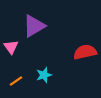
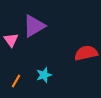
pink triangle: moved 7 px up
red semicircle: moved 1 px right, 1 px down
orange line: rotated 24 degrees counterclockwise
